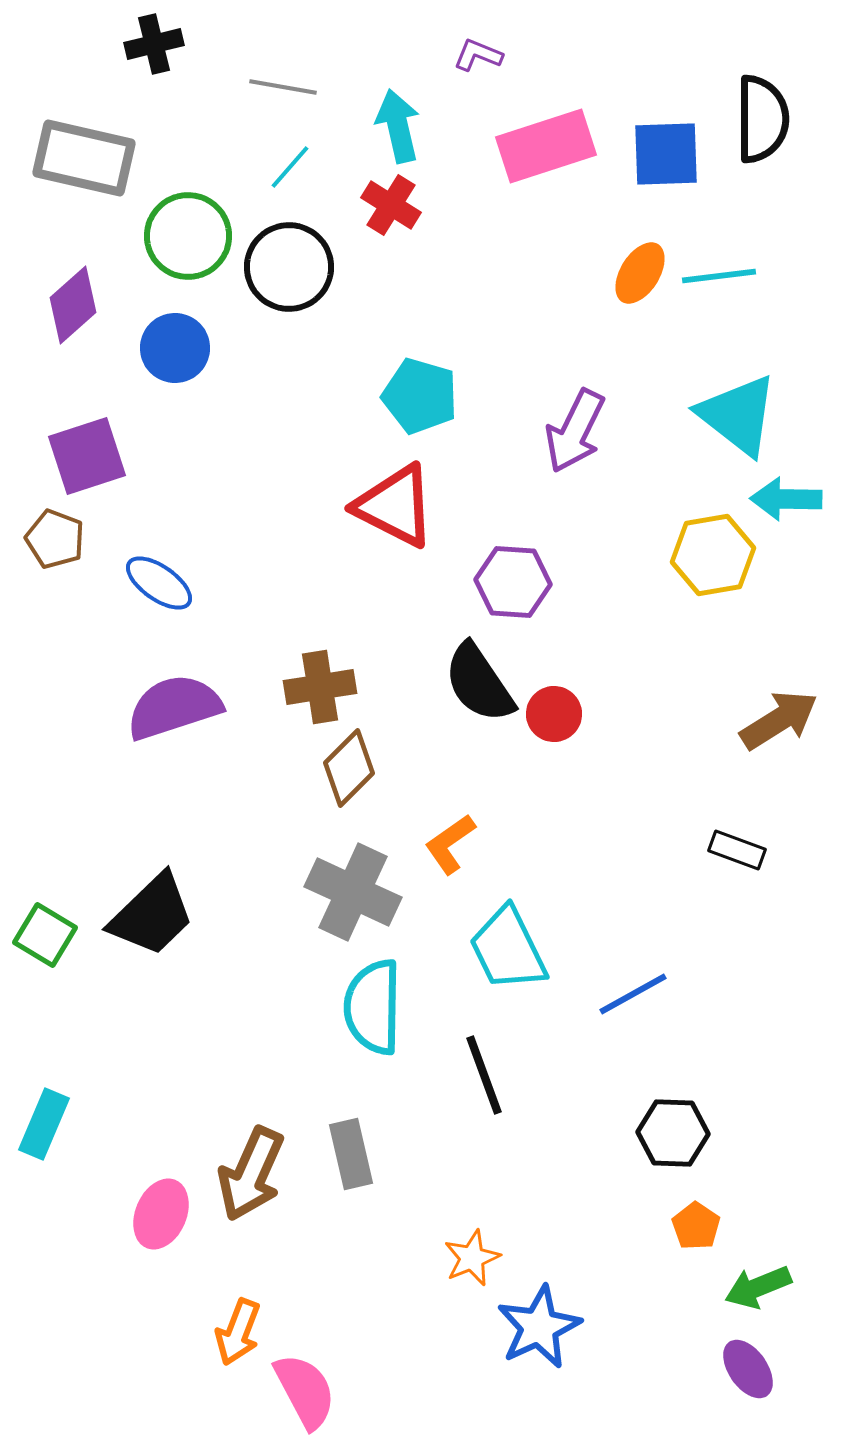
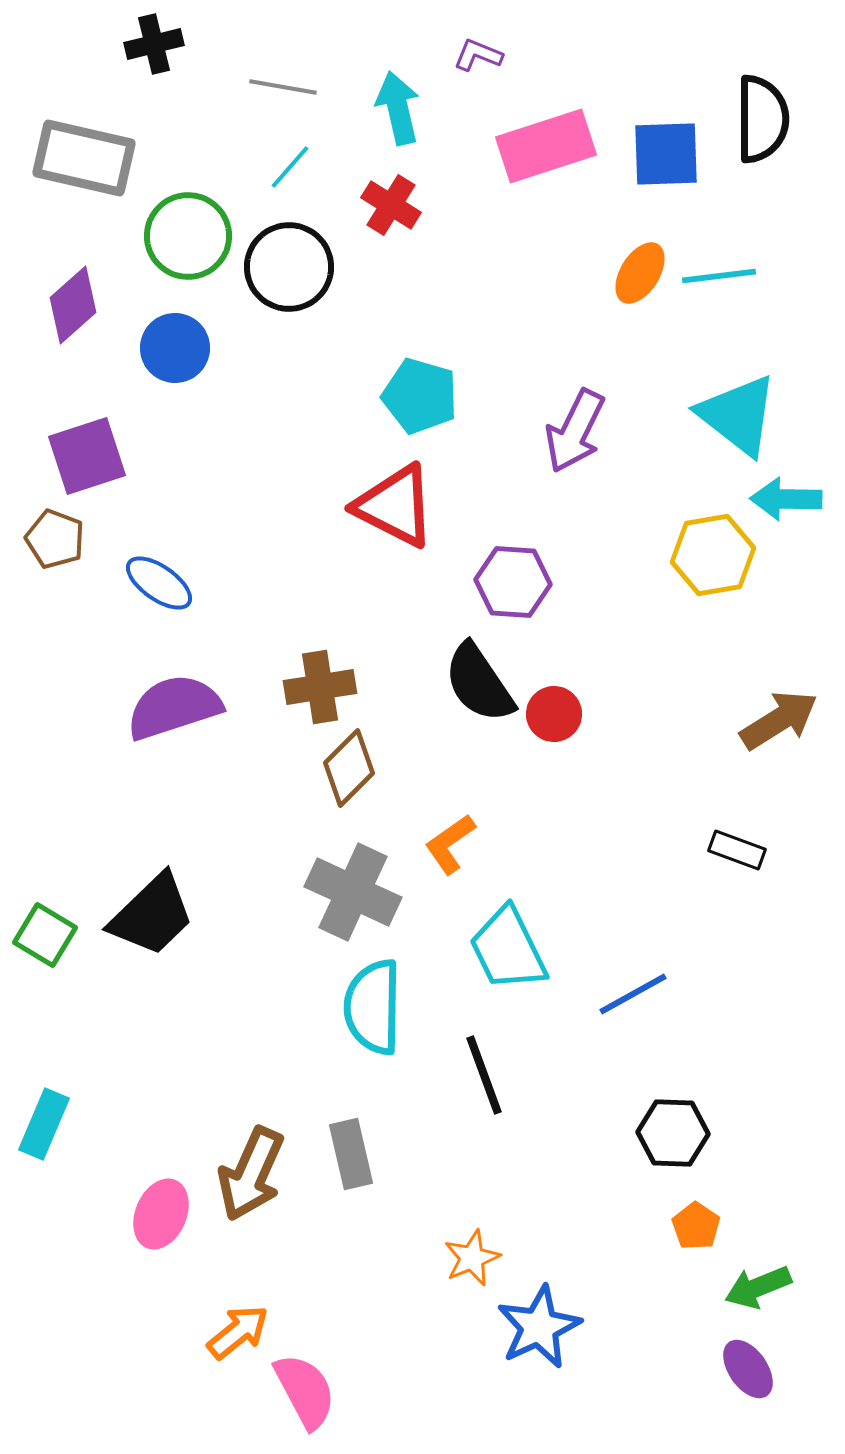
cyan arrow at (398, 126): moved 18 px up
orange arrow at (238, 1332): rotated 150 degrees counterclockwise
